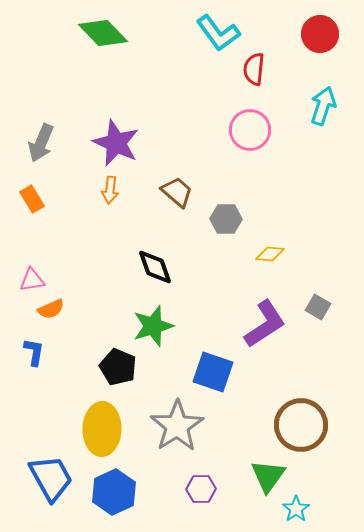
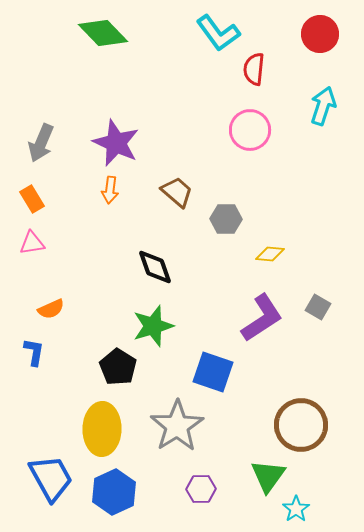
pink triangle: moved 37 px up
purple L-shape: moved 3 px left, 6 px up
black pentagon: rotated 9 degrees clockwise
